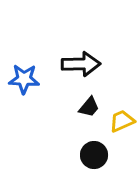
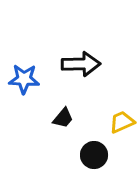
black trapezoid: moved 26 px left, 11 px down
yellow trapezoid: moved 1 px down
